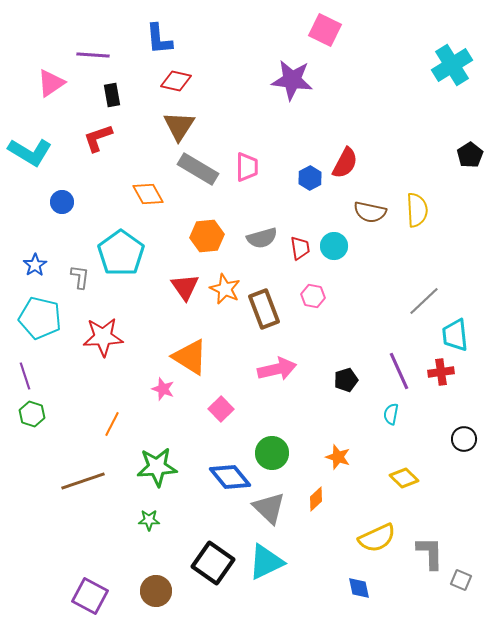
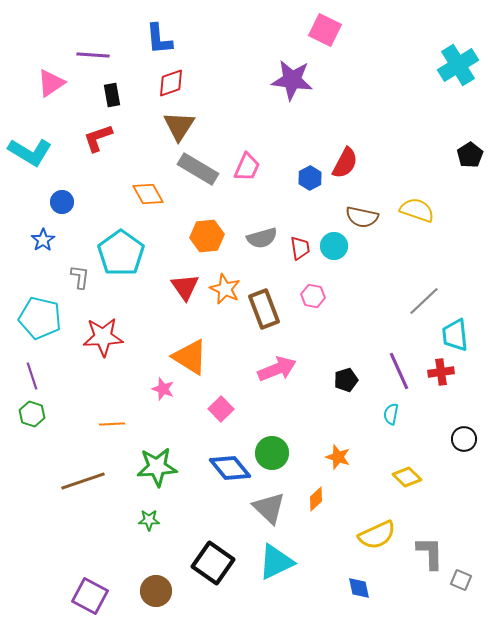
cyan cross at (452, 65): moved 6 px right
red diamond at (176, 81): moved 5 px left, 2 px down; rotated 32 degrees counterclockwise
pink trapezoid at (247, 167): rotated 24 degrees clockwise
yellow semicircle at (417, 210): rotated 68 degrees counterclockwise
brown semicircle at (370, 212): moved 8 px left, 5 px down
blue star at (35, 265): moved 8 px right, 25 px up
pink arrow at (277, 369): rotated 9 degrees counterclockwise
purple line at (25, 376): moved 7 px right
orange line at (112, 424): rotated 60 degrees clockwise
blue diamond at (230, 477): moved 9 px up
yellow diamond at (404, 478): moved 3 px right, 1 px up
yellow semicircle at (377, 538): moved 3 px up
cyan triangle at (266, 562): moved 10 px right
